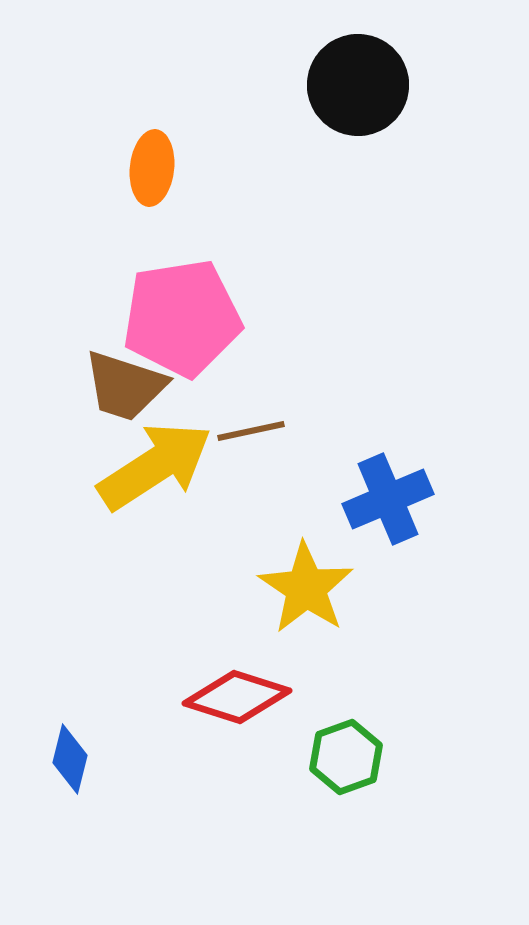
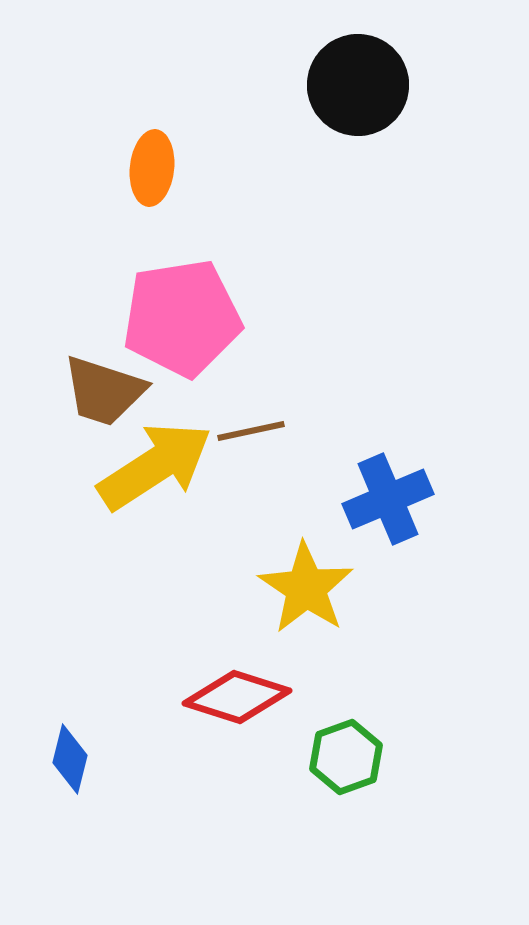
brown trapezoid: moved 21 px left, 5 px down
